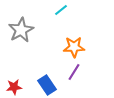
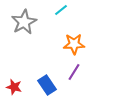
gray star: moved 3 px right, 8 px up
orange star: moved 3 px up
red star: rotated 21 degrees clockwise
